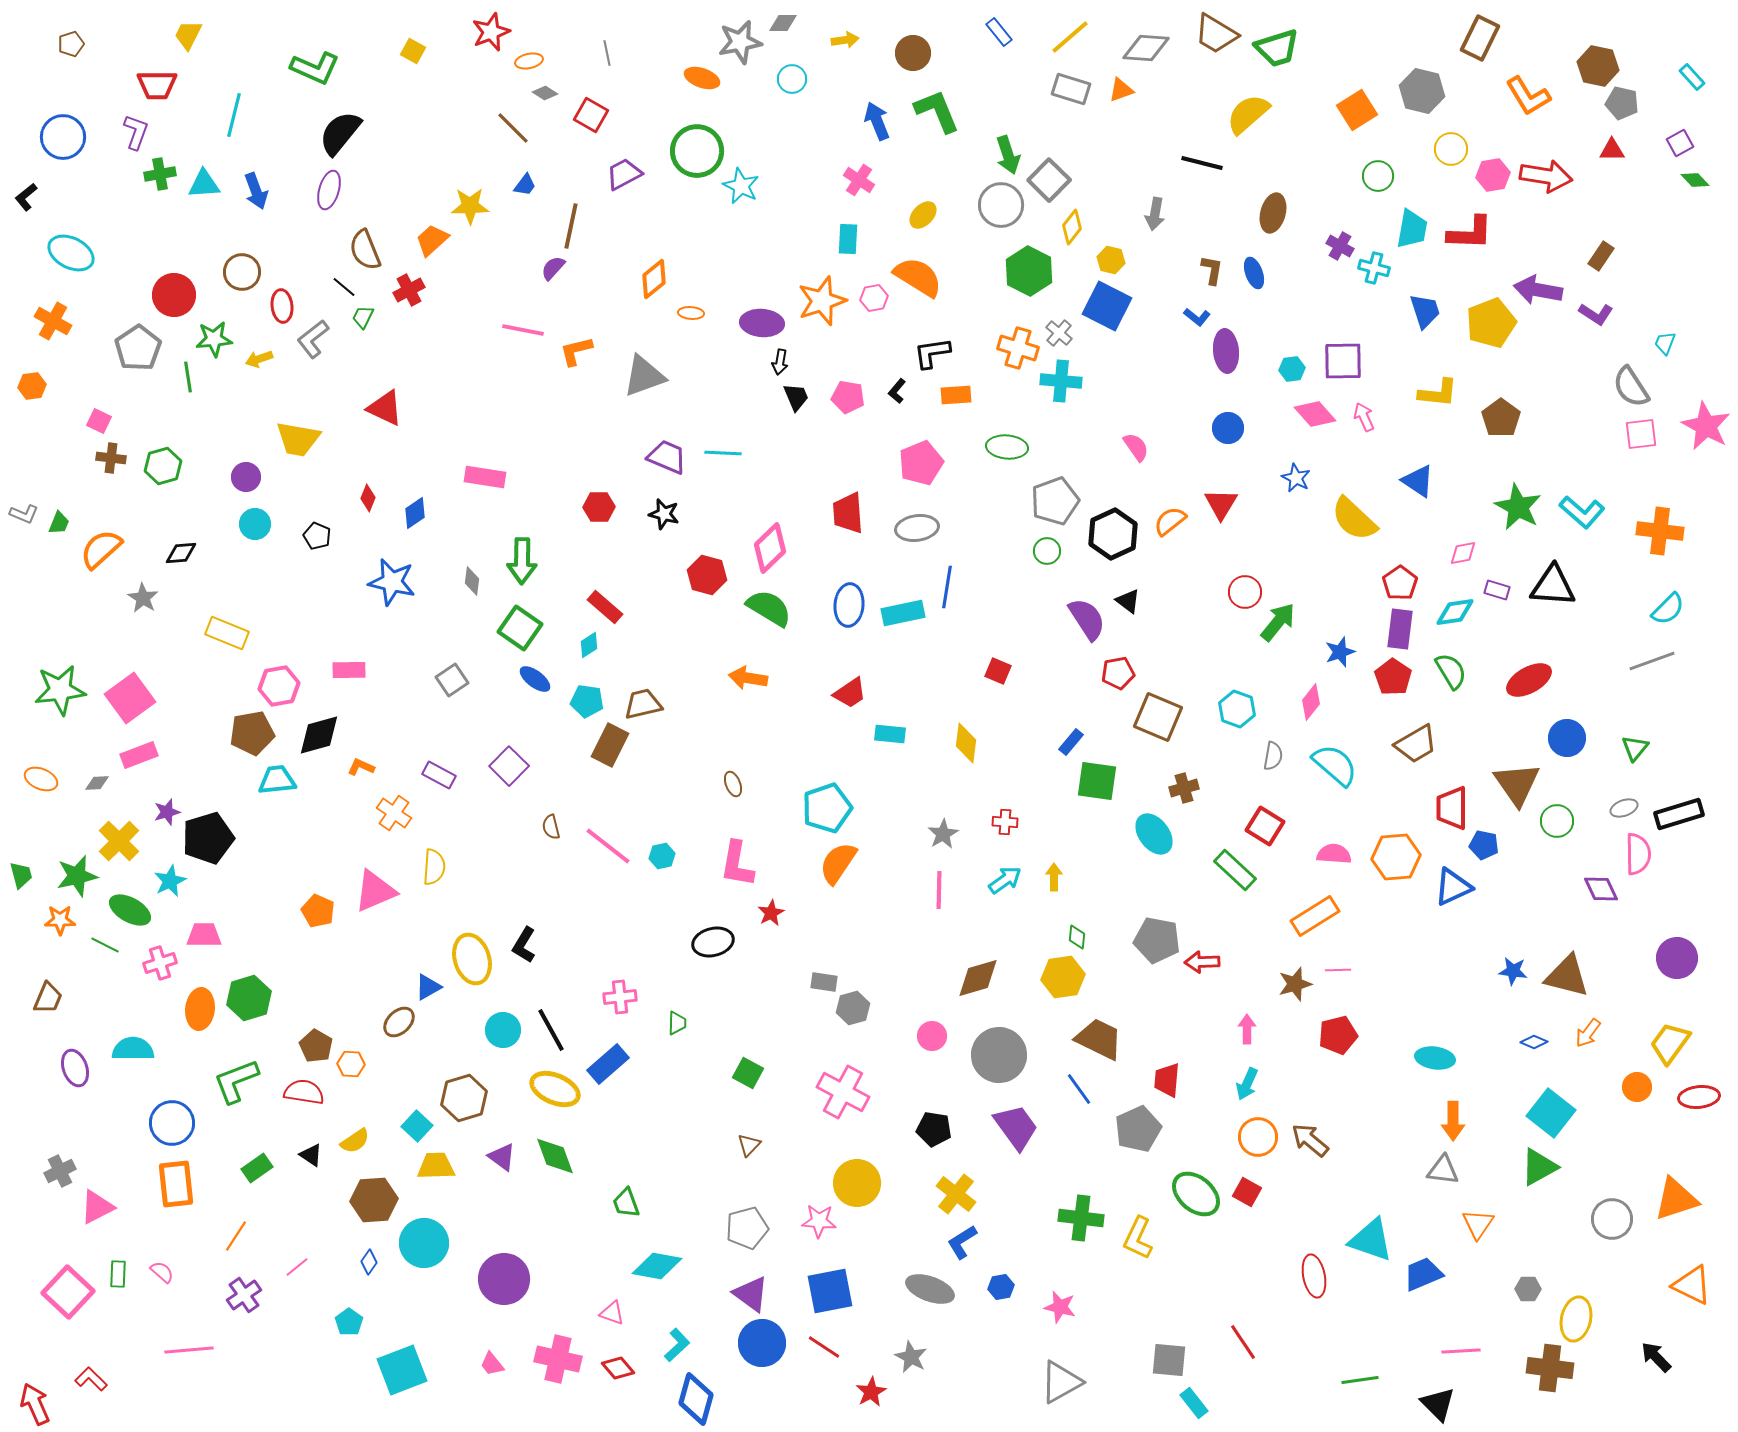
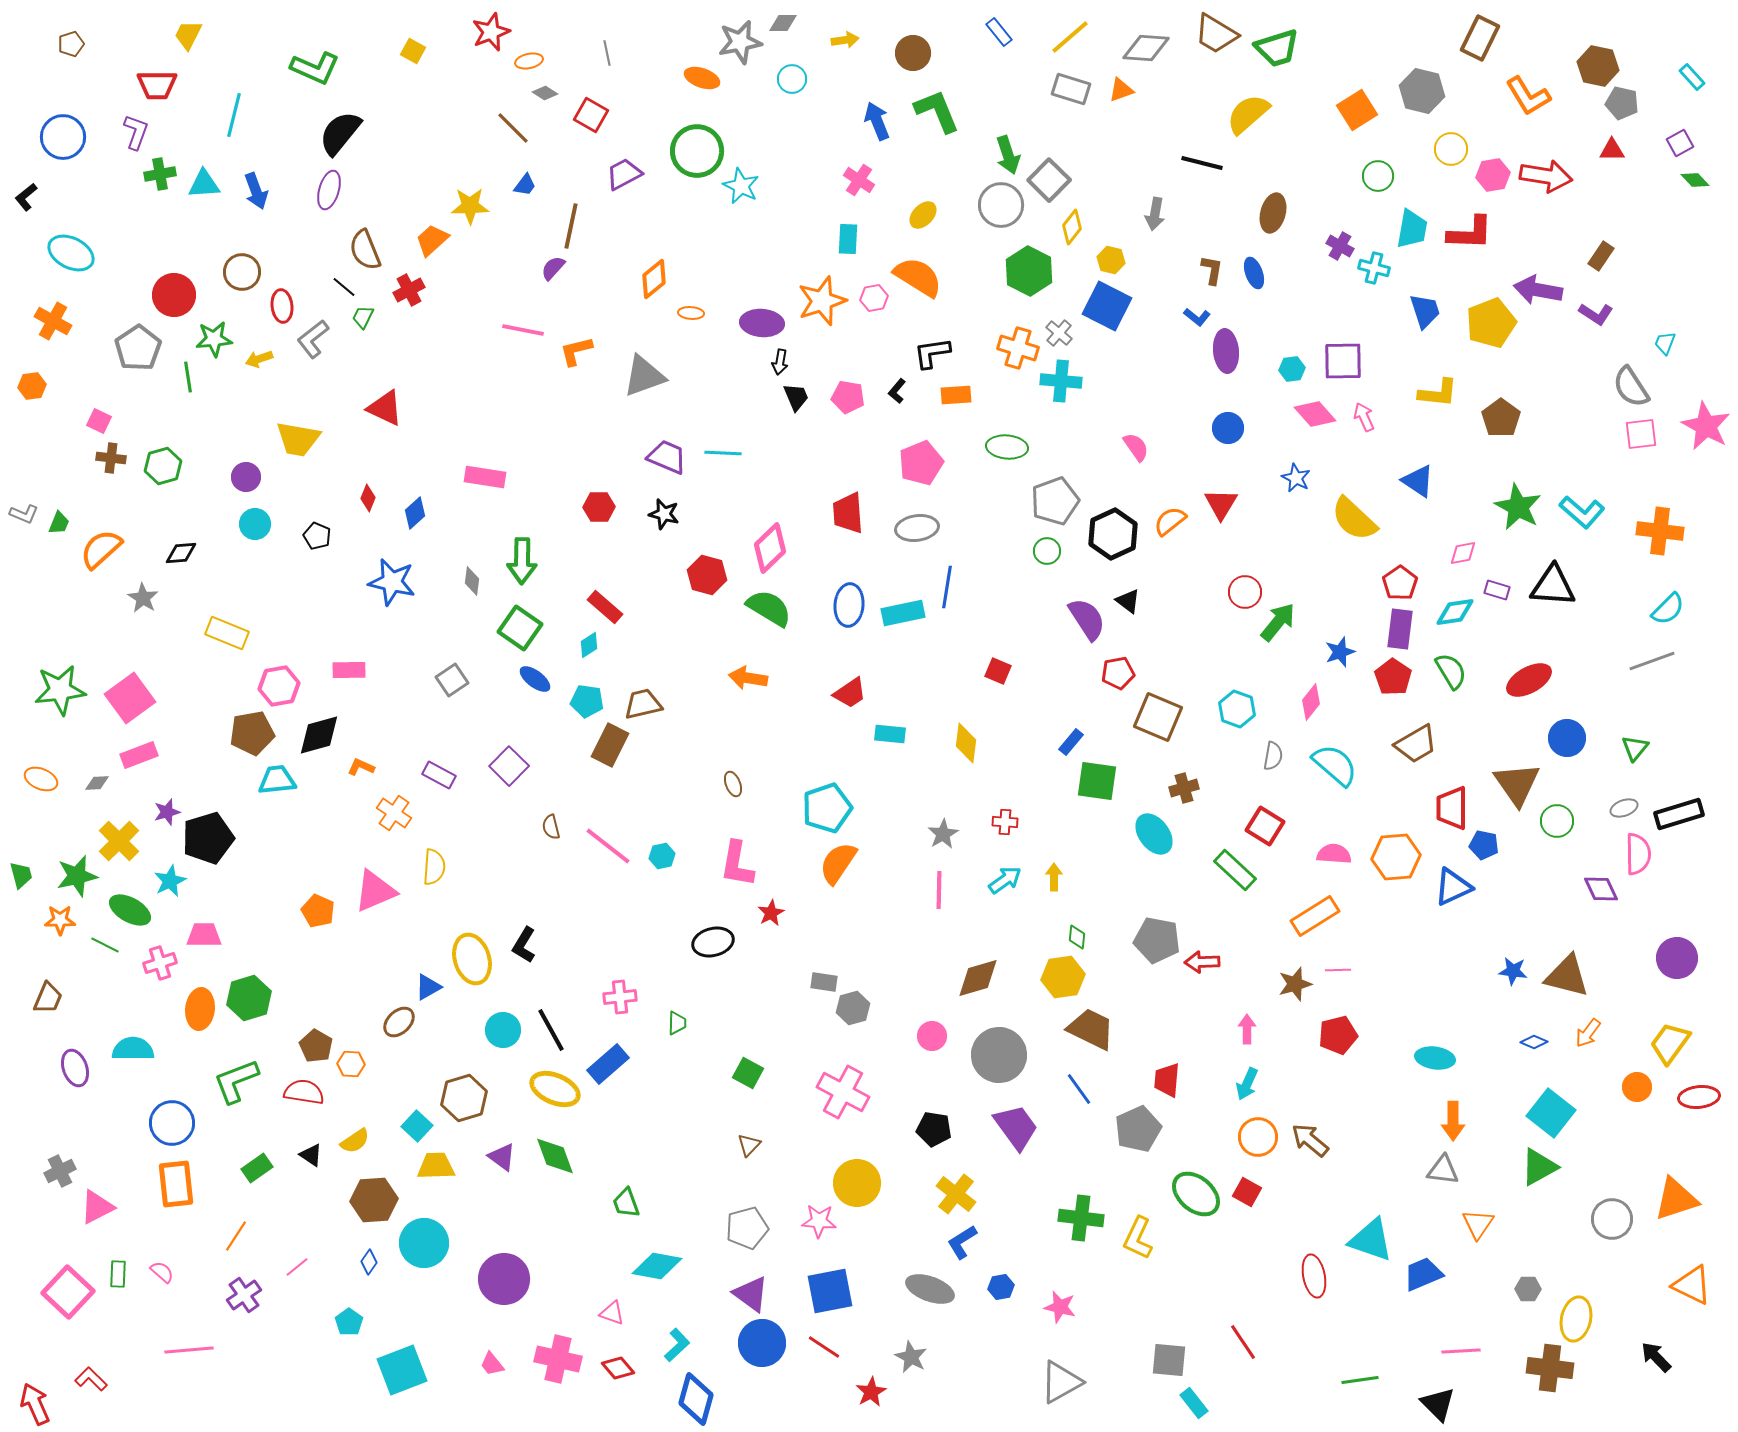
blue diamond at (415, 513): rotated 8 degrees counterclockwise
brown trapezoid at (1099, 1039): moved 8 px left, 10 px up
